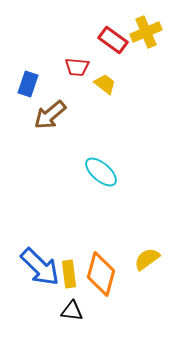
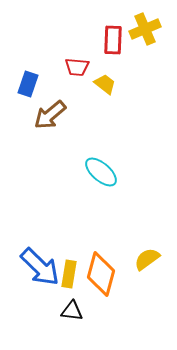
yellow cross: moved 1 px left, 3 px up
red rectangle: rotated 56 degrees clockwise
yellow rectangle: rotated 16 degrees clockwise
